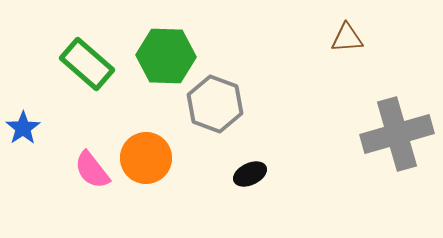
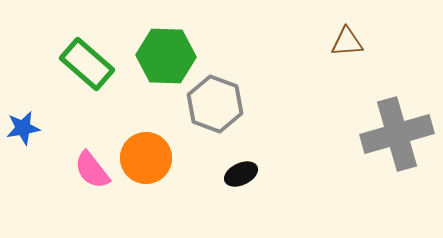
brown triangle: moved 4 px down
blue star: rotated 24 degrees clockwise
black ellipse: moved 9 px left
